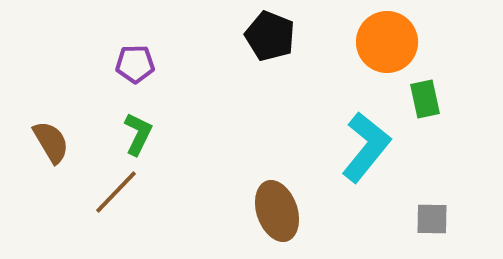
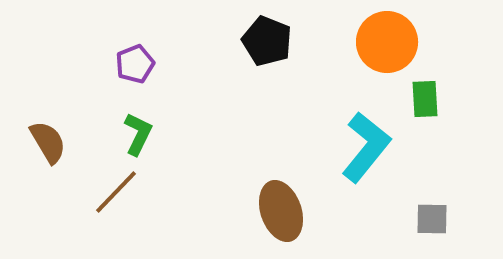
black pentagon: moved 3 px left, 5 px down
purple pentagon: rotated 21 degrees counterclockwise
green rectangle: rotated 9 degrees clockwise
brown semicircle: moved 3 px left
brown ellipse: moved 4 px right
